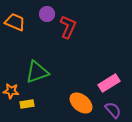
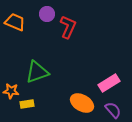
orange ellipse: moved 1 px right; rotated 10 degrees counterclockwise
